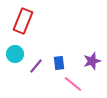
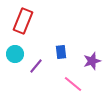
blue rectangle: moved 2 px right, 11 px up
